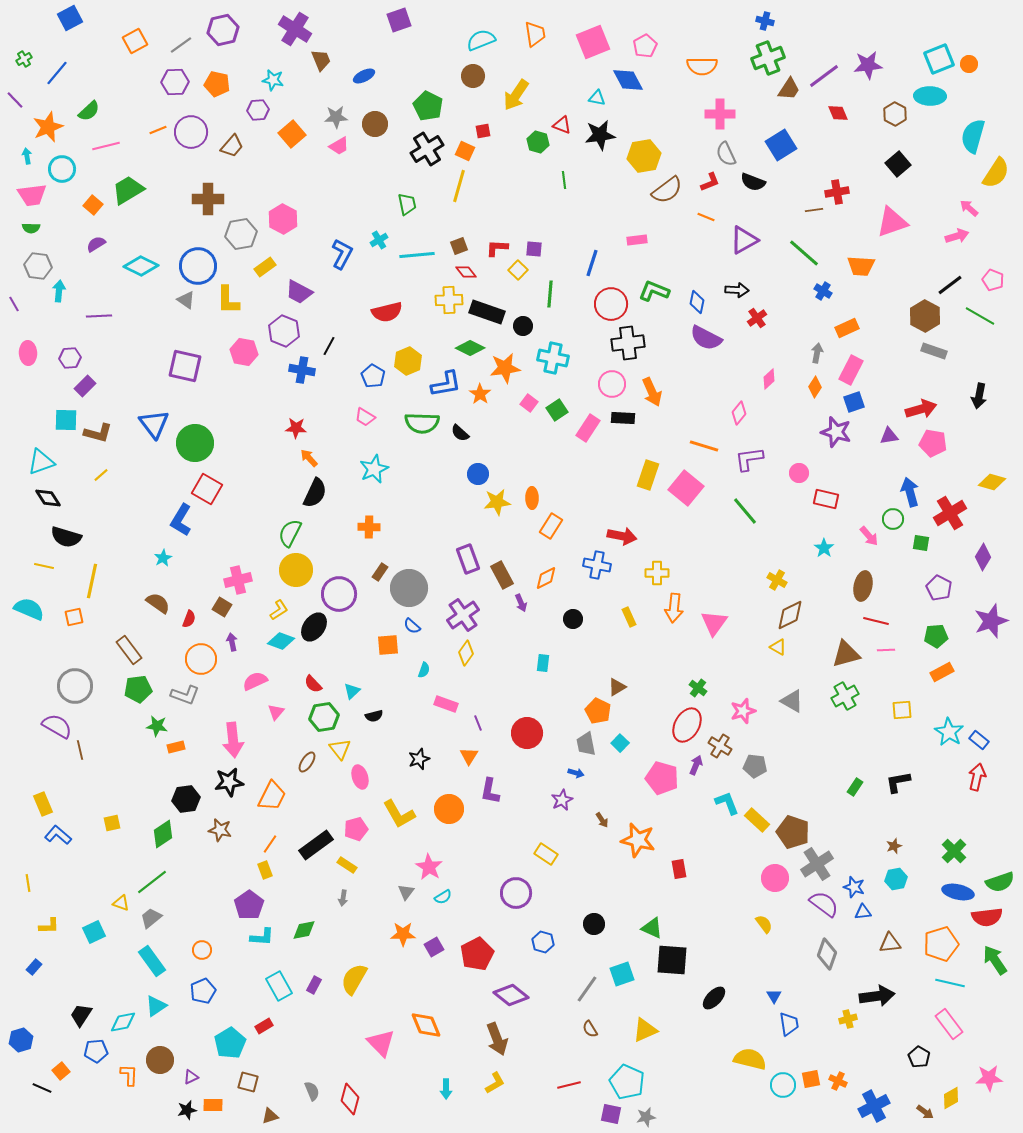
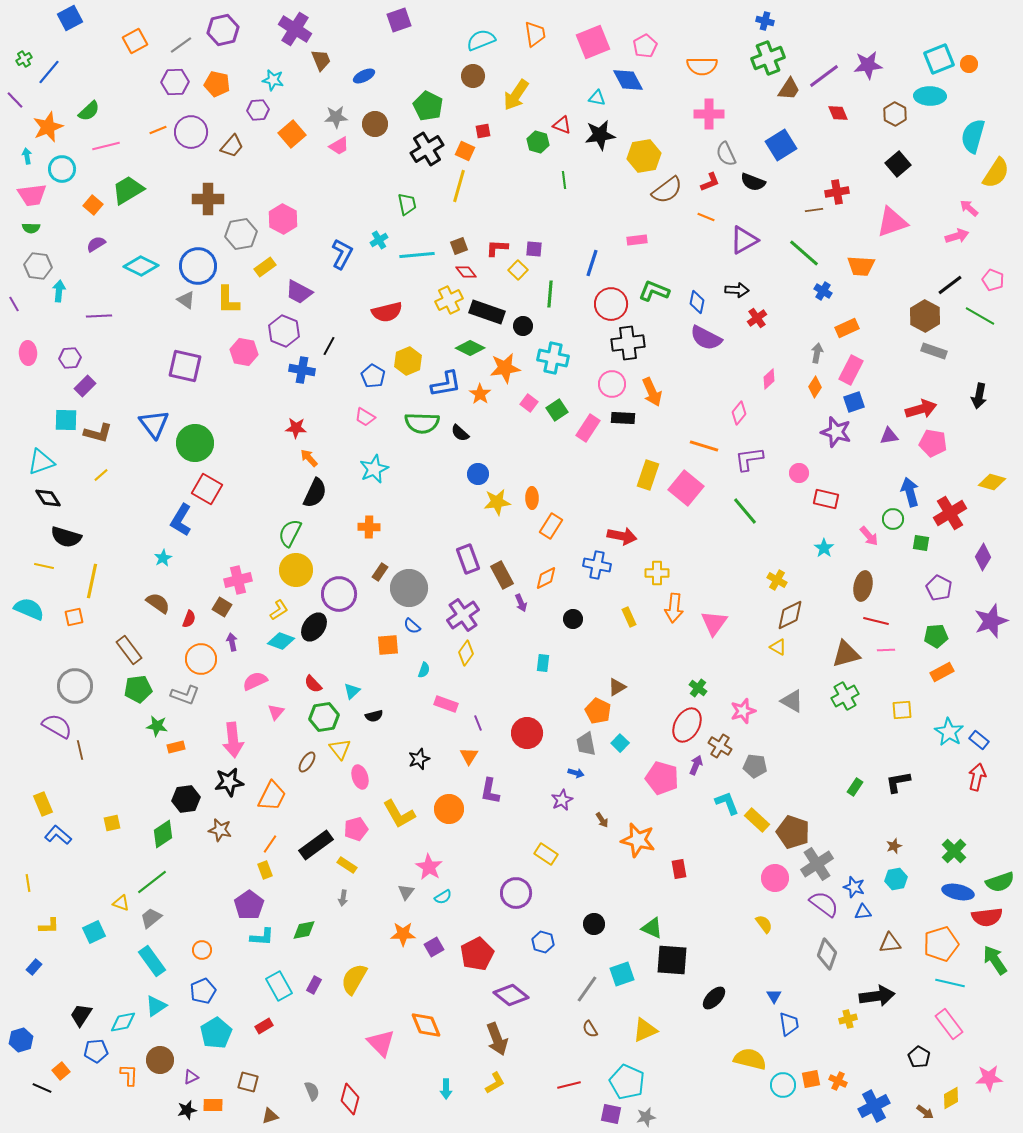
blue line at (57, 73): moved 8 px left, 1 px up
pink cross at (720, 114): moved 11 px left
yellow cross at (449, 300): rotated 24 degrees counterclockwise
cyan pentagon at (230, 1043): moved 14 px left, 10 px up
